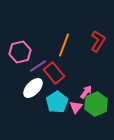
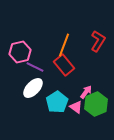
purple line: moved 3 px left, 1 px down; rotated 60 degrees clockwise
red rectangle: moved 10 px right, 8 px up
pink triangle: rotated 32 degrees counterclockwise
